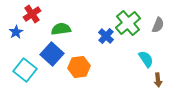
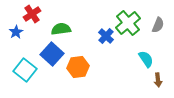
orange hexagon: moved 1 px left
